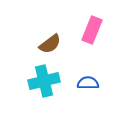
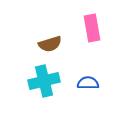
pink rectangle: moved 2 px up; rotated 32 degrees counterclockwise
brown semicircle: rotated 20 degrees clockwise
